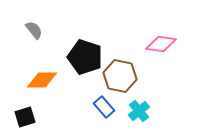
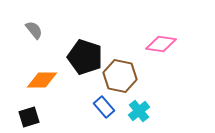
black square: moved 4 px right
